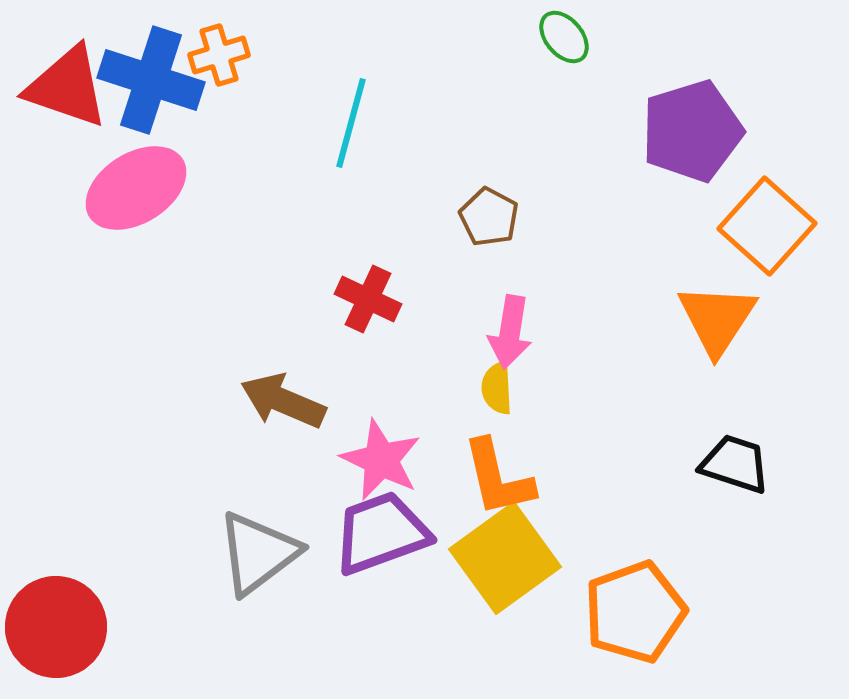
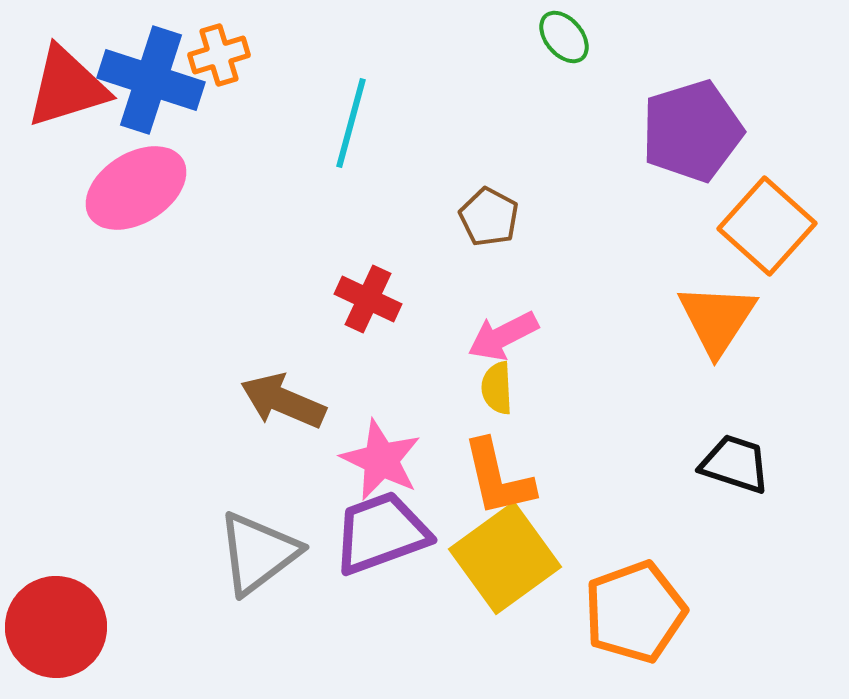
red triangle: rotated 36 degrees counterclockwise
pink arrow: moved 7 px left, 4 px down; rotated 54 degrees clockwise
